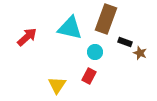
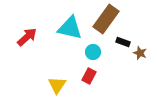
brown rectangle: rotated 16 degrees clockwise
black rectangle: moved 2 px left
cyan circle: moved 2 px left
